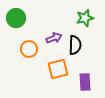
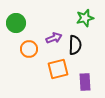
green circle: moved 5 px down
